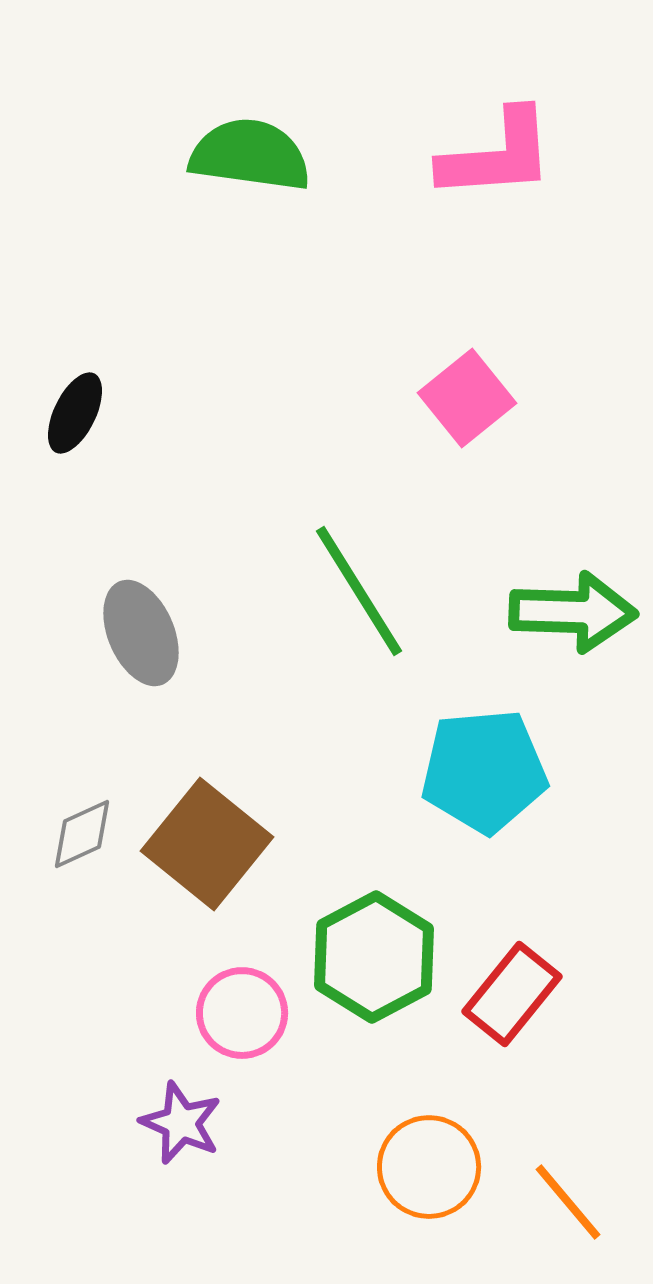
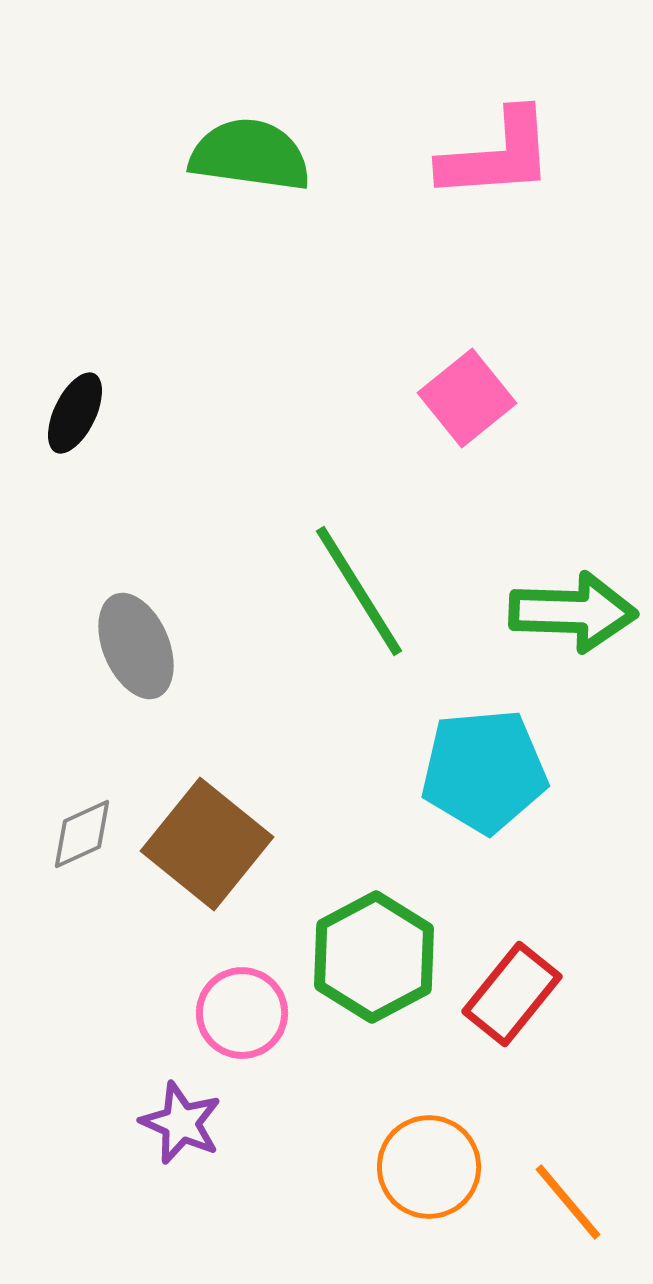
gray ellipse: moved 5 px left, 13 px down
